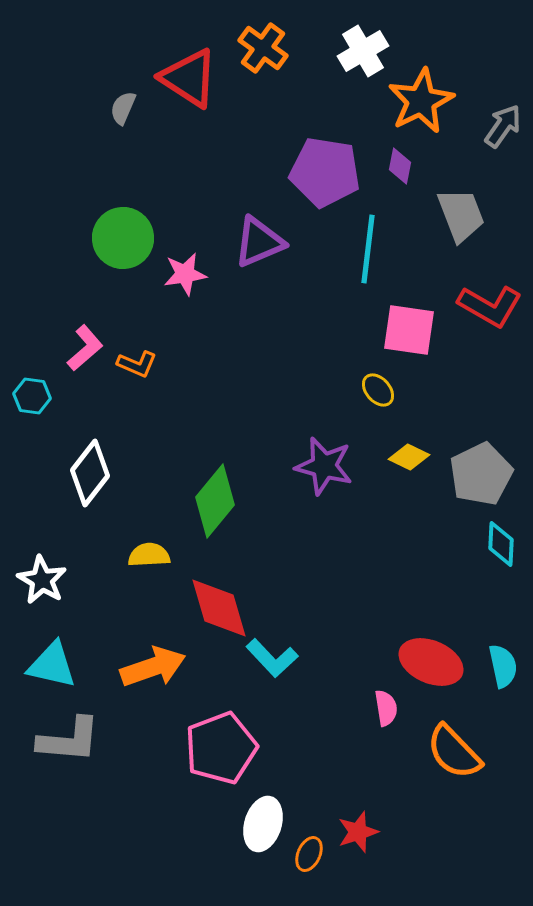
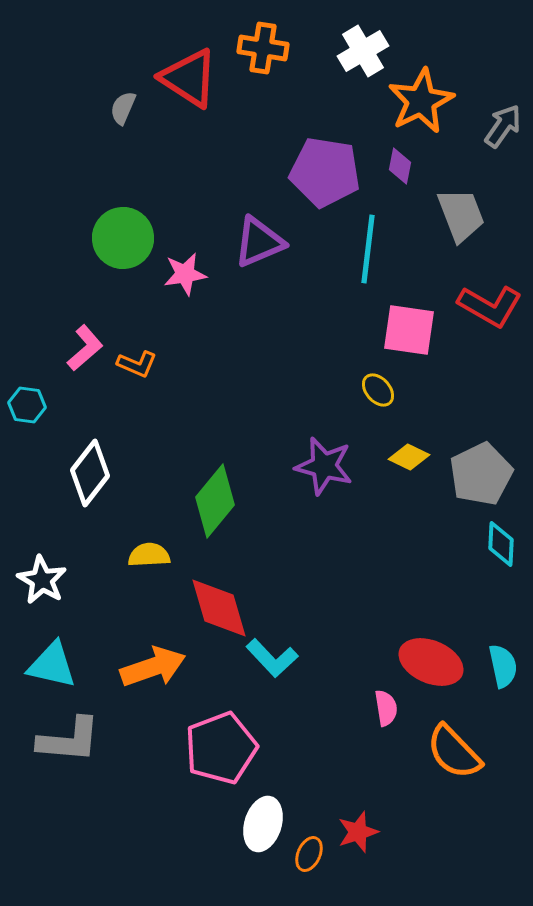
orange cross: rotated 27 degrees counterclockwise
cyan hexagon: moved 5 px left, 9 px down
